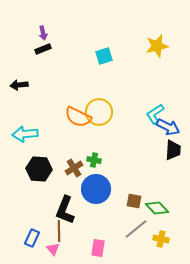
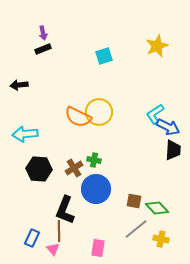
yellow star: rotated 10 degrees counterclockwise
